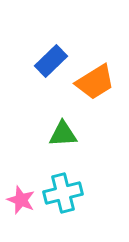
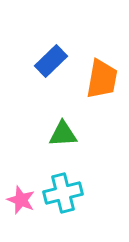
orange trapezoid: moved 7 px right, 3 px up; rotated 48 degrees counterclockwise
